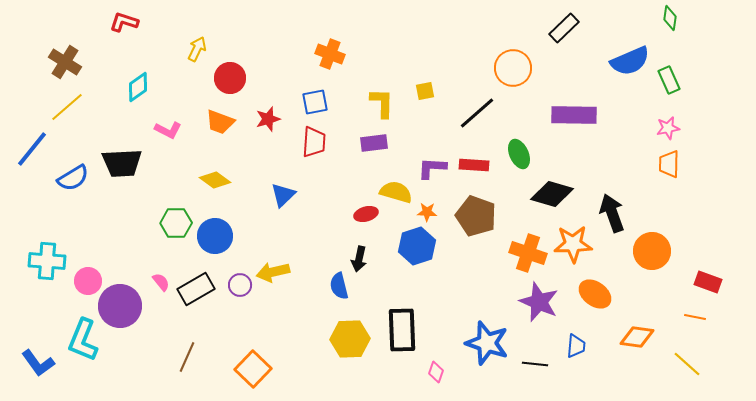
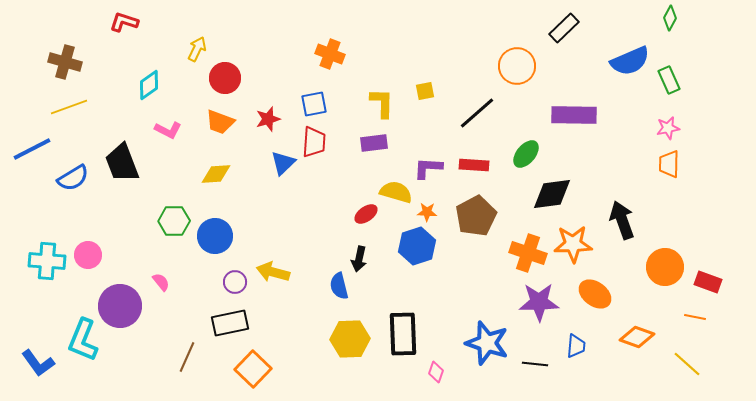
green diamond at (670, 18): rotated 20 degrees clockwise
brown cross at (65, 62): rotated 16 degrees counterclockwise
orange circle at (513, 68): moved 4 px right, 2 px up
red circle at (230, 78): moved 5 px left
cyan diamond at (138, 87): moved 11 px right, 2 px up
blue square at (315, 102): moved 1 px left, 2 px down
yellow line at (67, 107): moved 2 px right; rotated 21 degrees clockwise
blue line at (32, 149): rotated 24 degrees clockwise
green ellipse at (519, 154): moved 7 px right; rotated 64 degrees clockwise
black trapezoid at (122, 163): rotated 72 degrees clockwise
purple L-shape at (432, 168): moved 4 px left
yellow diamond at (215, 180): moved 1 px right, 6 px up; rotated 40 degrees counterclockwise
black diamond at (552, 194): rotated 24 degrees counterclockwise
blue triangle at (283, 195): moved 32 px up
black arrow at (612, 213): moved 10 px right, 7 px down
red ellipse at (366, 214): rotated 20 degrees counterclockwise
brown pentagon at (476, 216): rotated 24 degrees clockwise
green hexagon at (176, 223): moved 2 px left, 2 px up
orange circle at (652, 251): moved 13 px right, 16 px down
yellow arrow at (273, 272): rotated 28 degrees clockwise
pink circle at (88, 281): moved 26 px up
purple circle at (240, 285): moved 5 px left, 3 px up
black rectangle at (196, 289): moved 34 px right, 34 px down; rotated 18 degrees clockwise
purple star at (539, 302): rotated 24 degrees counterclockwise
black rectangle at (402, 330): moved 1 px right, 4 px down
orange diamond at (637, 337): rotated 12 degrees clockwise
